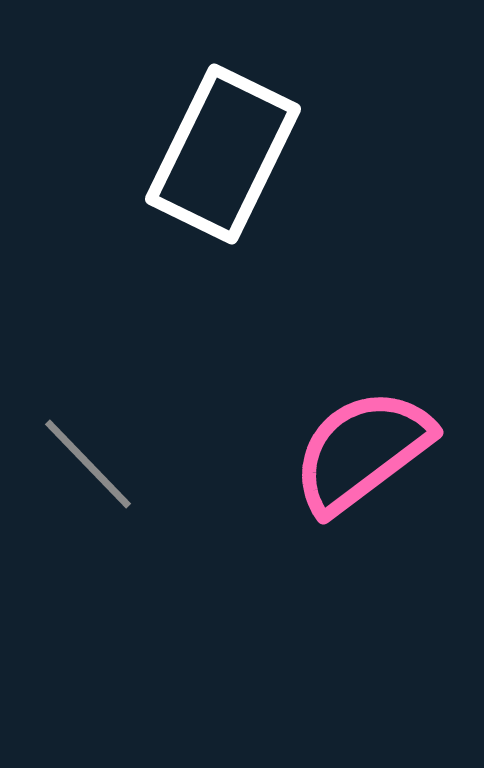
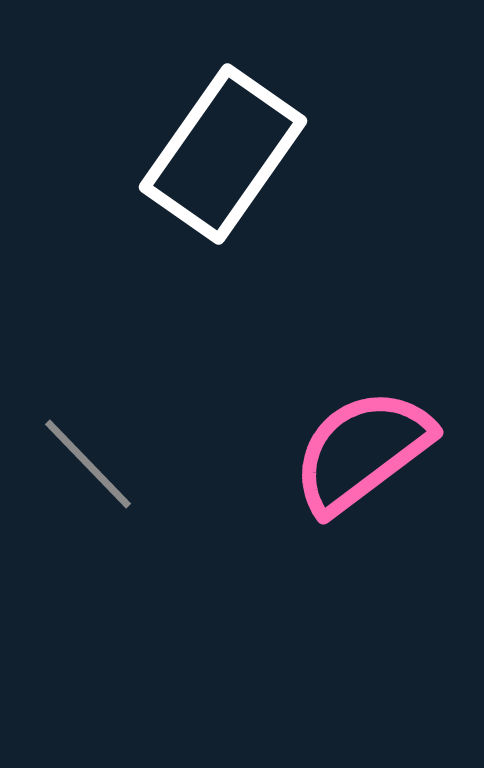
white rectangle: rotated 9 degrees clockwise
